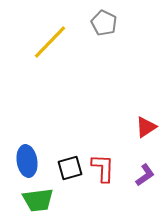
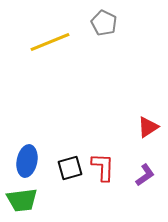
yellow line: rotated 24 degrees clockwise
red triangle: moved 2 px right
blue ellipse: rotated 20 degrees clockwise
red L-shape: moved 1 px up
green trapezoid: moved 16 px left
